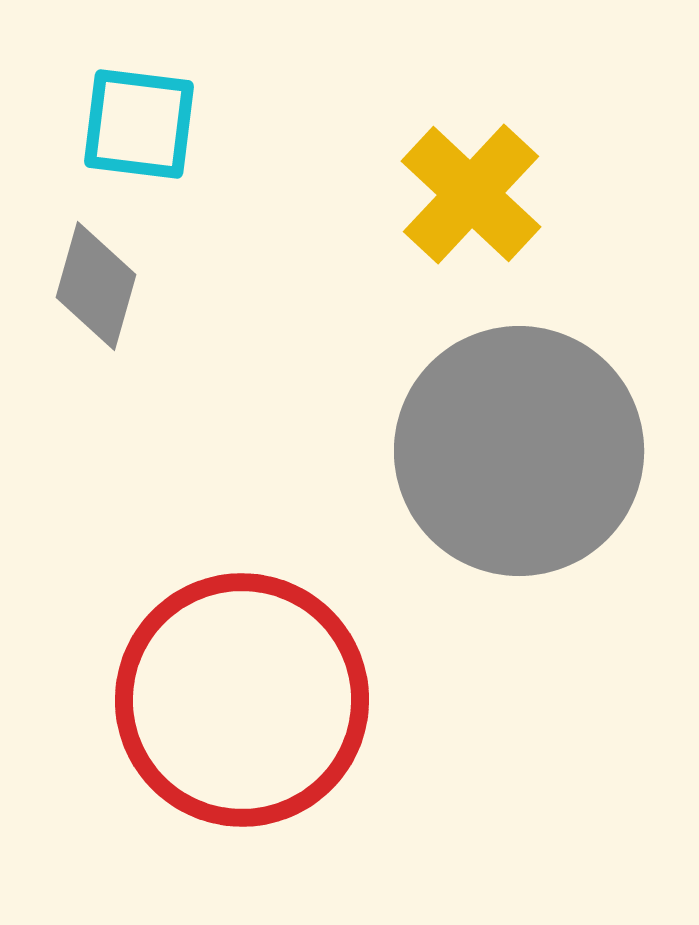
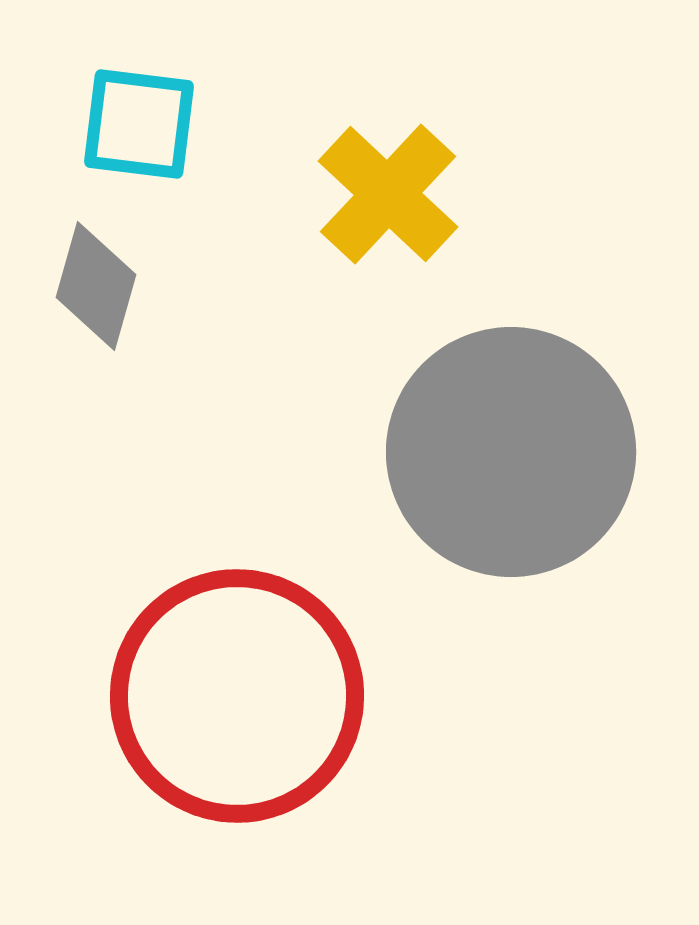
yellow cross: moved 83 px left
gray circle: moved 8 px left, 1 px down
red circle: moved 5 px left, 4 px up
